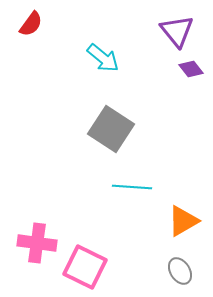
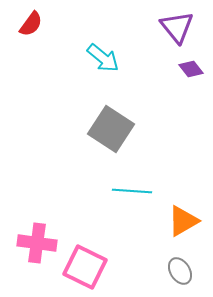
purple triangle: moved 4 px up
cyan line: moved 4 px down
